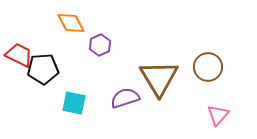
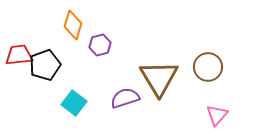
orange diamond: moved 2 px right, 2 px down; rotated 44 degrees clockwise
purple hexagon: rotated 10 degrees clockwise
red trapezoid: rotated 32 degrees counterclockwise
black pentagon: moved 2 px right, 4 px up; rotated 16 degrees counterclockwise
cyan square: rotated 25 degrees clockwise
pink triangle: moved 1 px left
